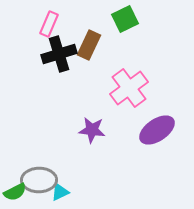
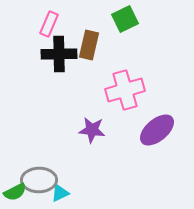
brown rectangle: rotated 12 degrees counterclockwise
black cross: rotated 16 degrees clockwise
pink cross: moved 4 px left, 2 px down; rotated 21 degrees clockwise
purple ellipse: rotated 6 degrees counterclockwise
cyan triangle: moved 1 px down
